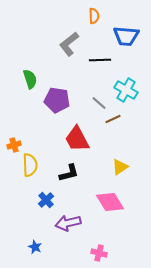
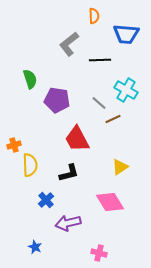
blue trapezoid: moved 2 px up
